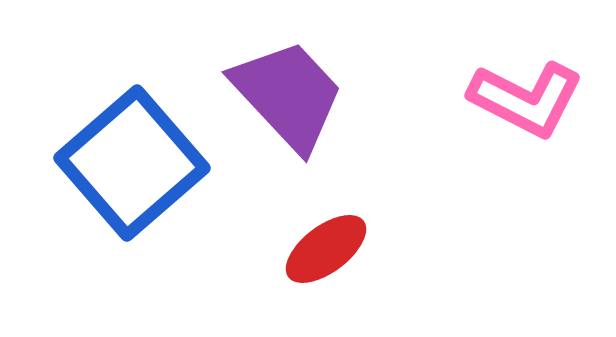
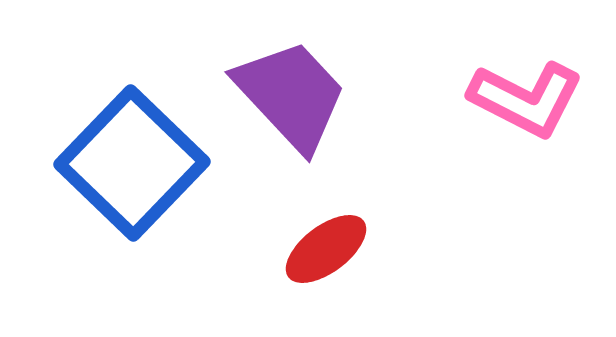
purple trapezoid: moved 3 px right
blue square: rotated 5 degrees counterclockwise
